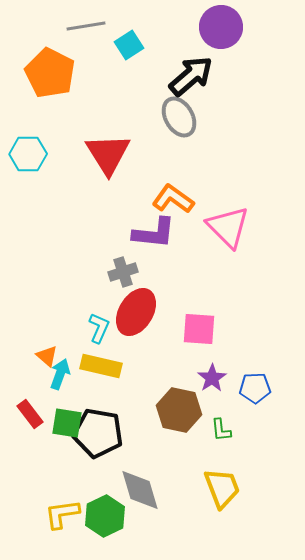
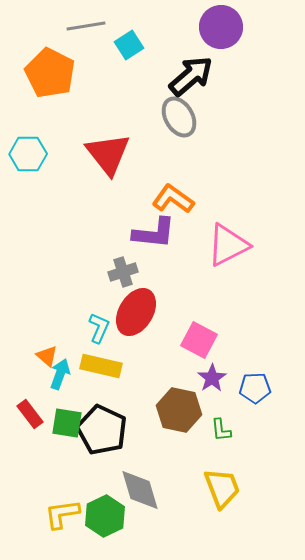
red triangle: rotated 6 degrees counterclockwise
pink triangle: moved 18 px down; rotated 48 degrees clockwise
pink square: moved 11 px down; rotated 24 degrees clockwise
black pentagon: moved 4 px right, 3 px up; rotated 15 degrees clockwise
